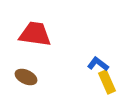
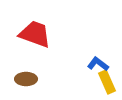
red trapezoid: rotated 12 degrees clockwise
brown ellipse: moved 2 px down; rotated 25 degrees counterclockwise
